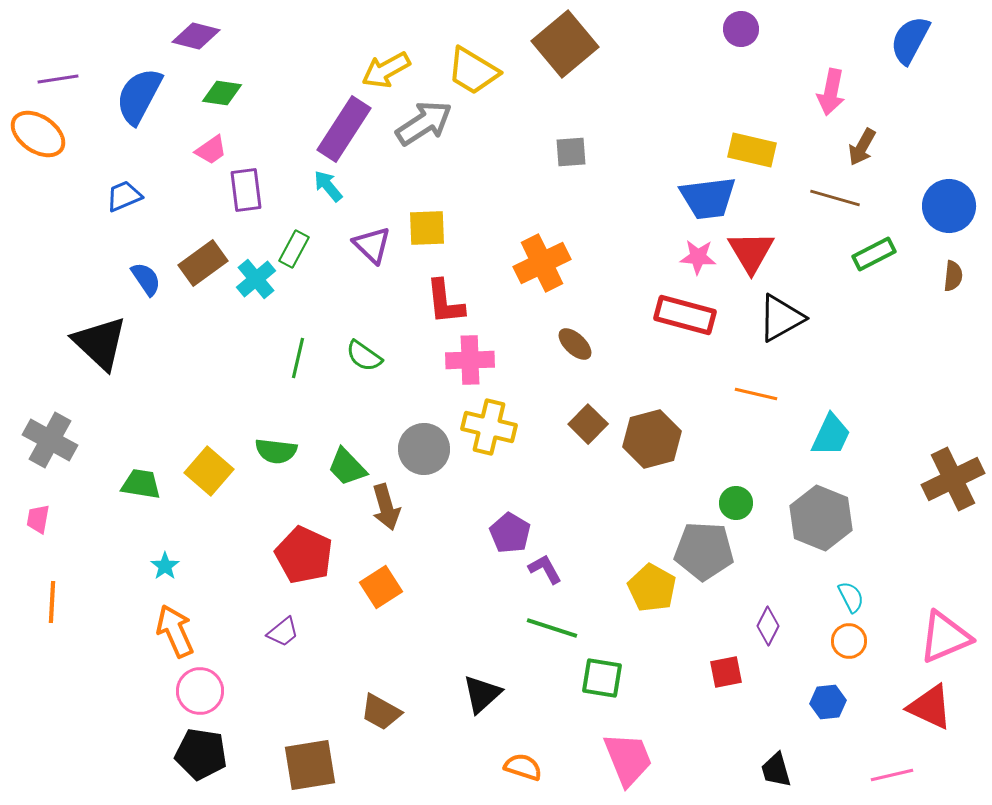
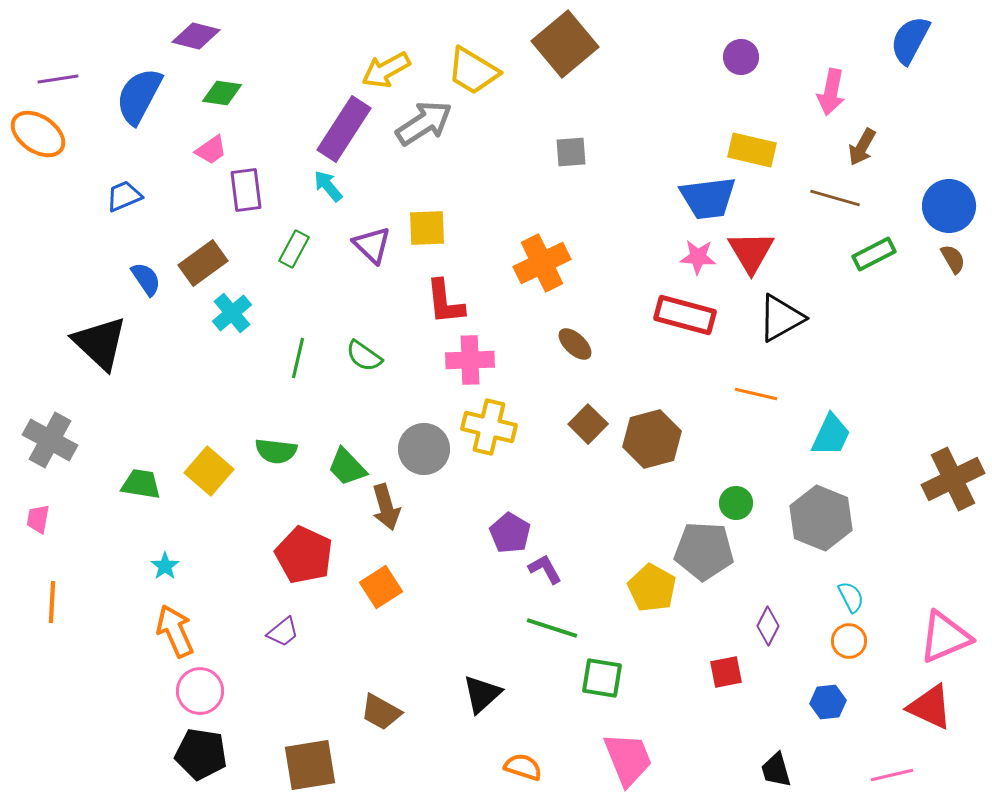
purple circle at (741, 29): moved 28 px down
brown semicircle at (953, 276): moved 17 px up; rotated 36 degrees counterclockwise
cyan cross at (256, 279): moved 24 px left, 34 px down
